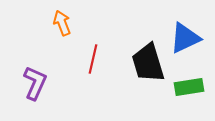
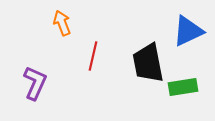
blue triangle: moved 3 px right, 7 px up
red line: moved 3 px up
black trapezoid: rotated 6 degrees clockwise
green rectangle: moved 6 px left
